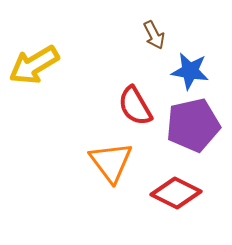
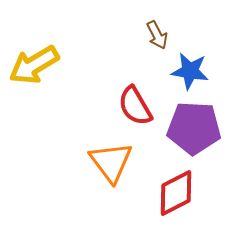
brown arrow: moved 3 px right
purple pentagon: moved 1 px right, 3 px down; rotated 16 degrees clockwise
red diamond: rotated 54 degrees counterclockwise
